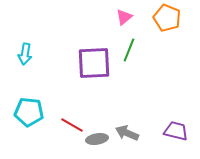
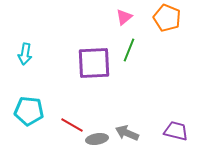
cyan pentagon: moved 1 px up
